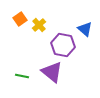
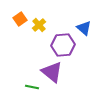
blue triangle: moved 1 px left, 1 px up
purple hexagon: rotated 15 degrees counterclockwise
green line: moved 10 px right, 11 px down
